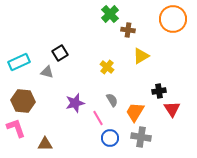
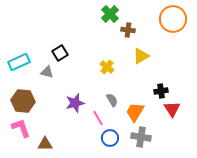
black cross: moved 2 px right
pink L-shape: moved 5 px right
